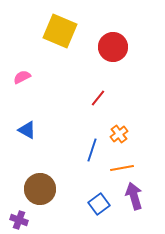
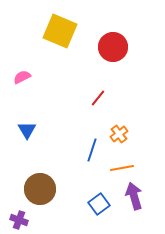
blue triangle: rotated 30 degrees clockwise
